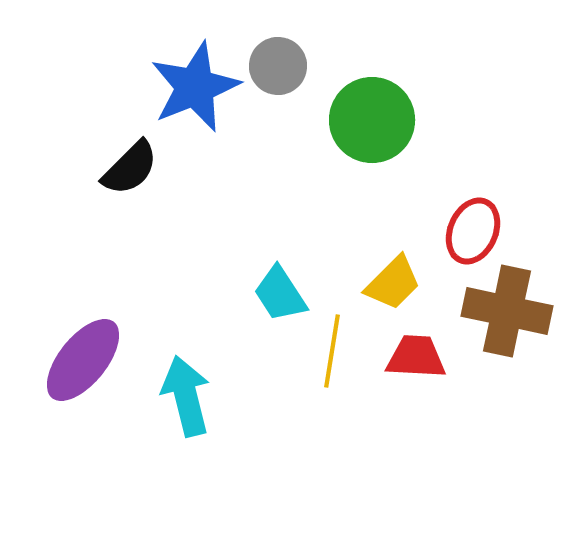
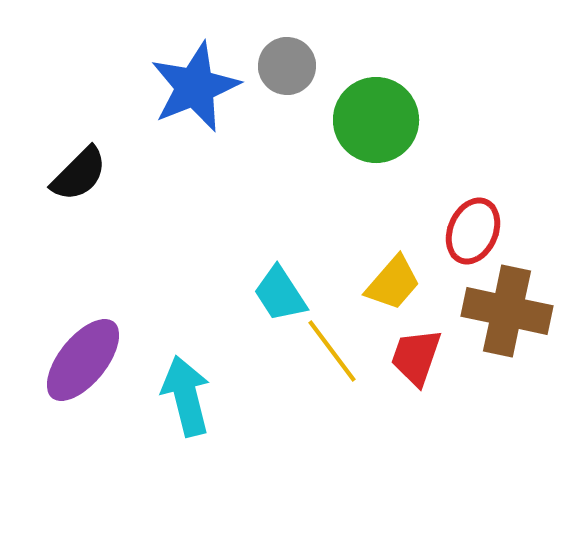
gray circle: moved 9 px right
green circle: moved 4 px right
black semicircle: moved 51 px left, 6 px down
yellow trapezoid: rotated 4 degrees counterclockwise
yellow line: rotated 46 degrees counterclockwise
red trapezoid: rotated 74 degrees counterclockwise
